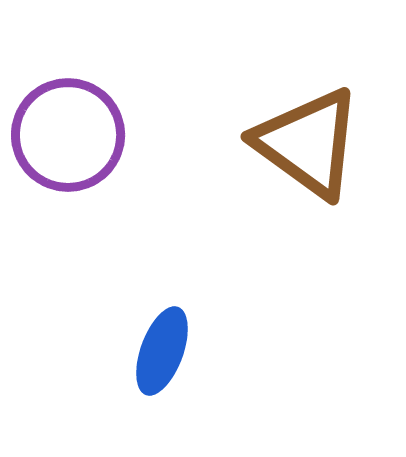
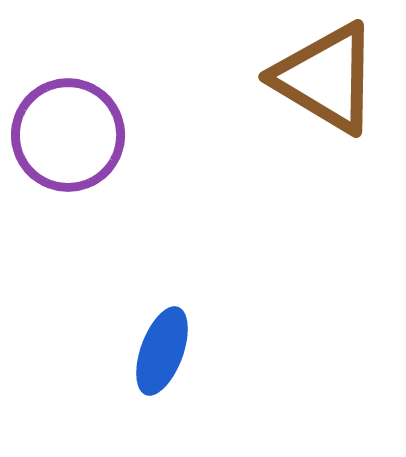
brown triangle: moved 18 px right, 65 px up; rotated 5 degrees counterclockwise
